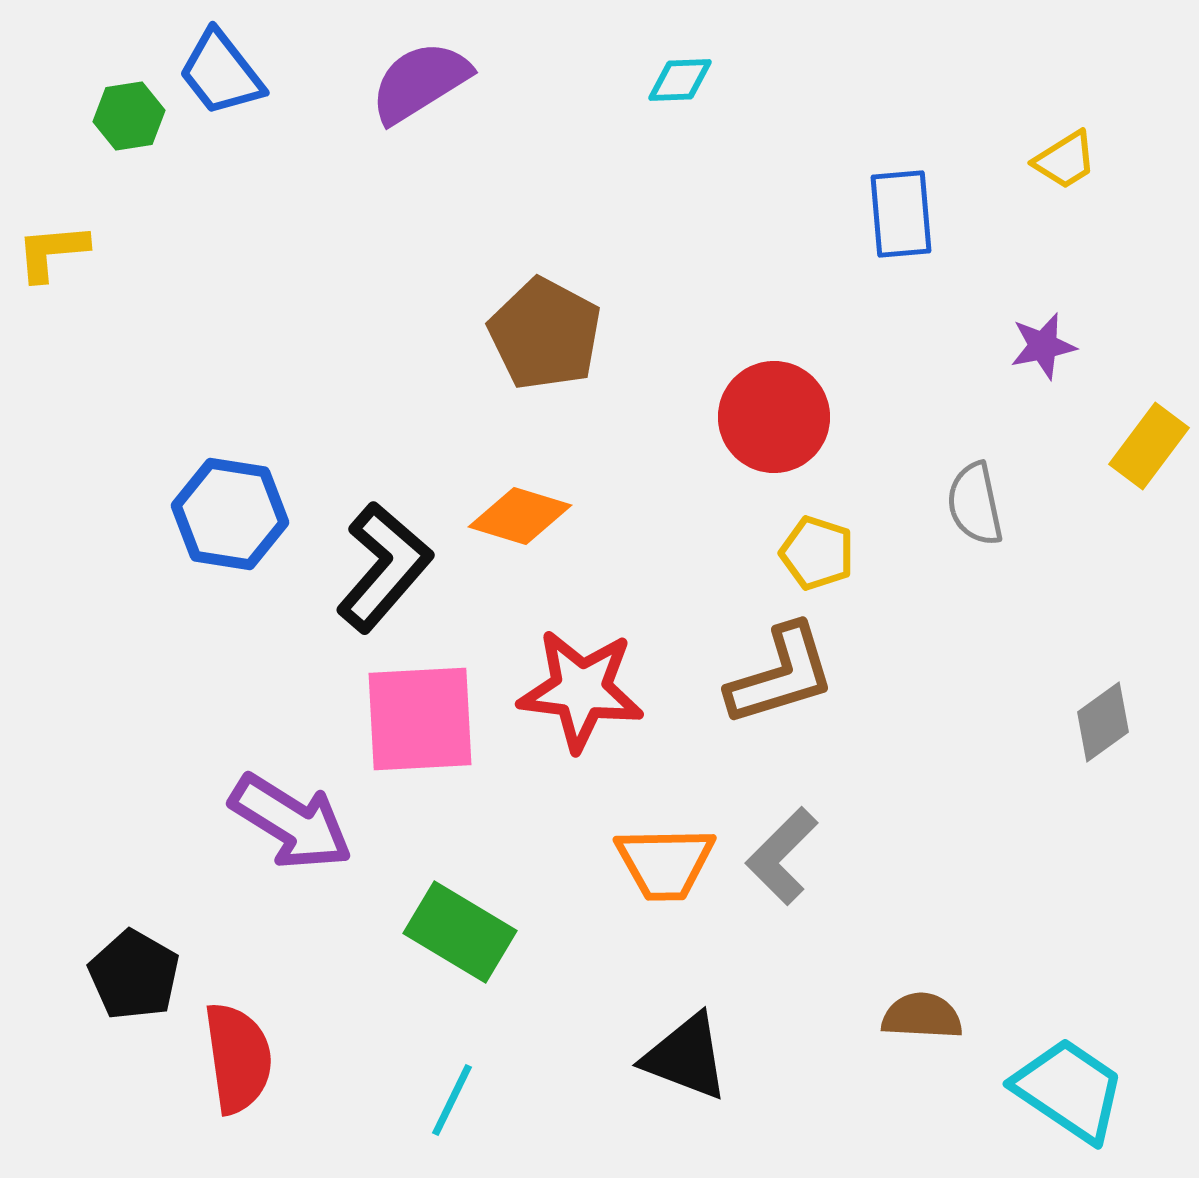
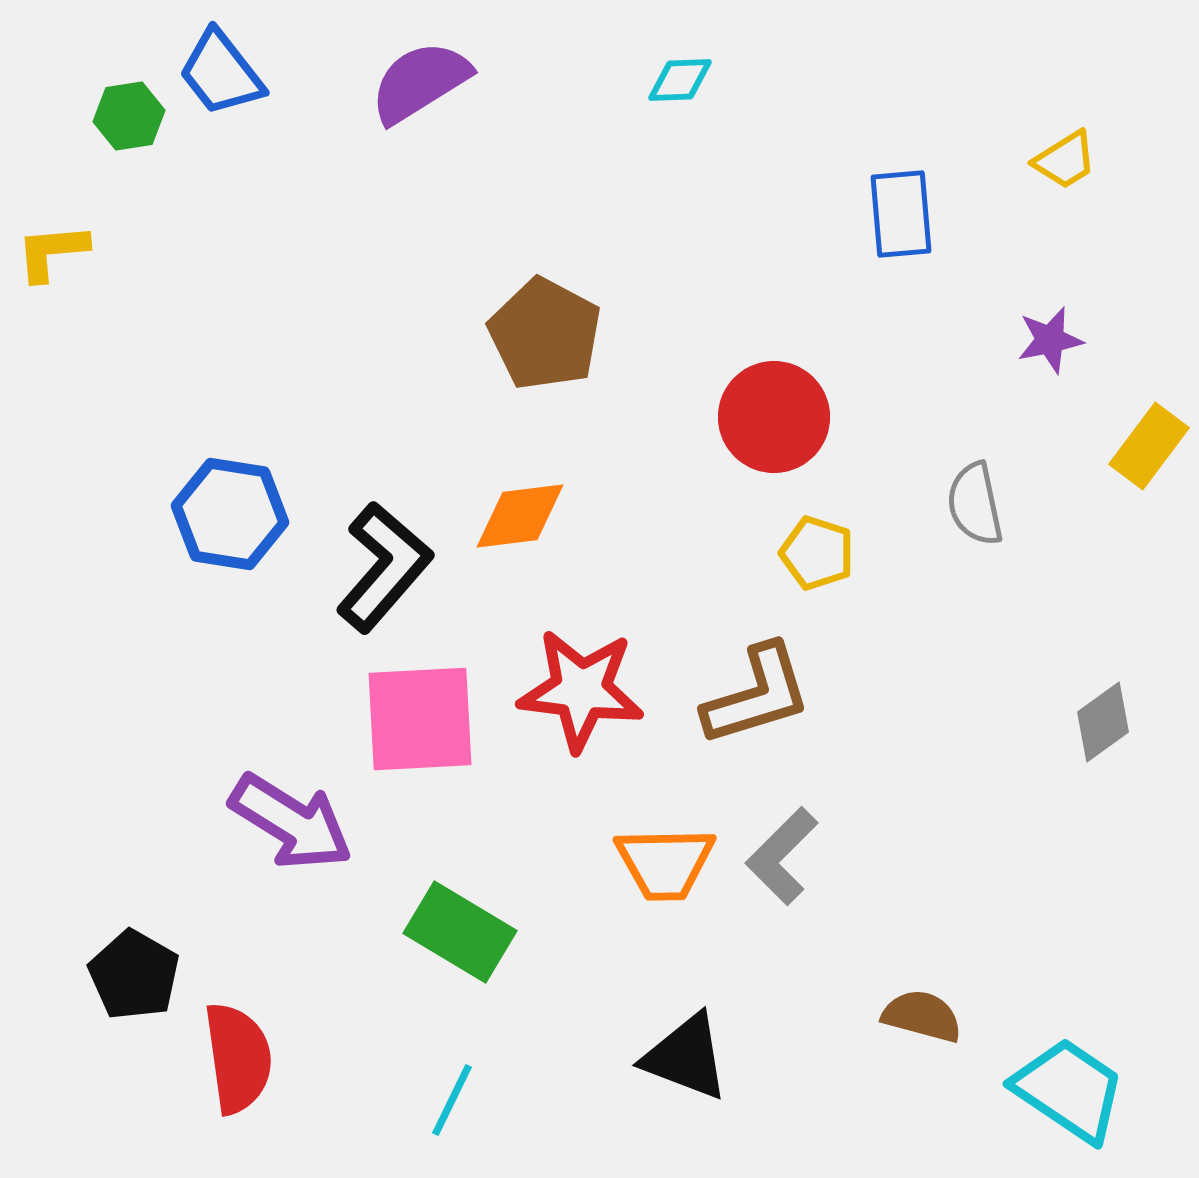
purple star: moved 7 px right, 6 px up
orange diamond: rotated 24 degrees counterclockwise
brown L-shape: moved 24 px left, 20 px down
brown semicircle: rotated 12 degrees clockwise
